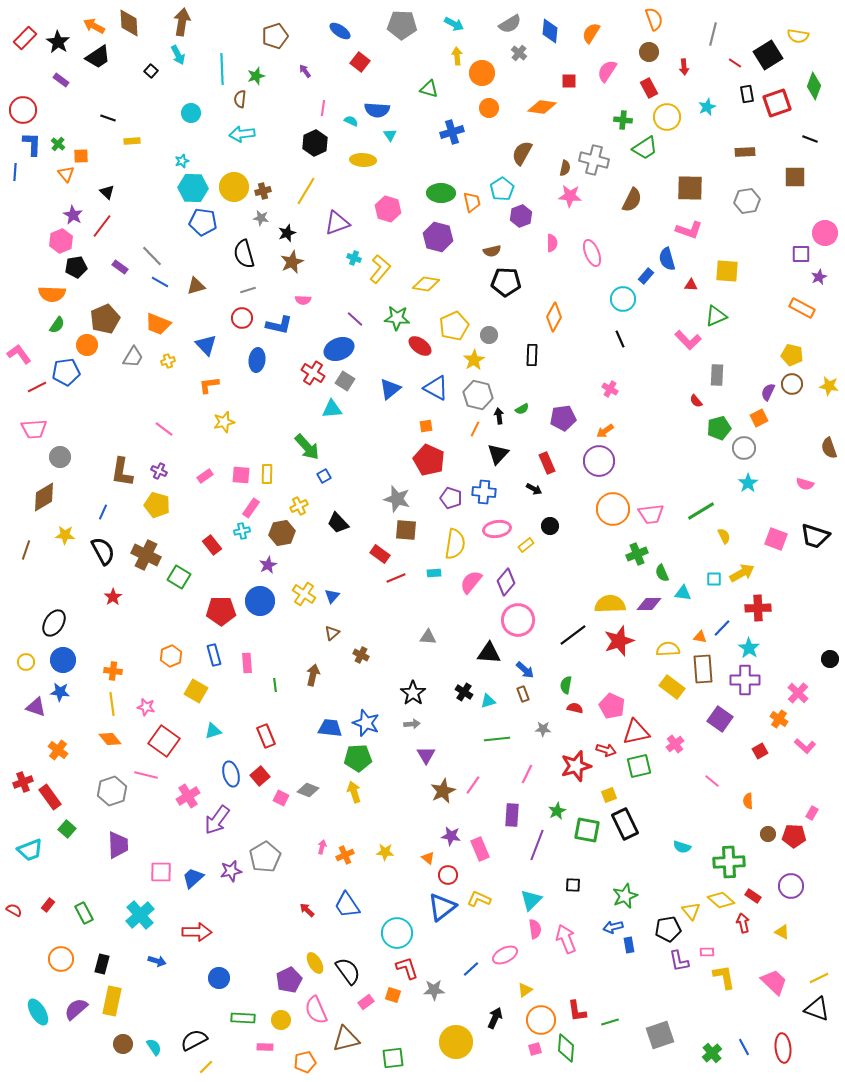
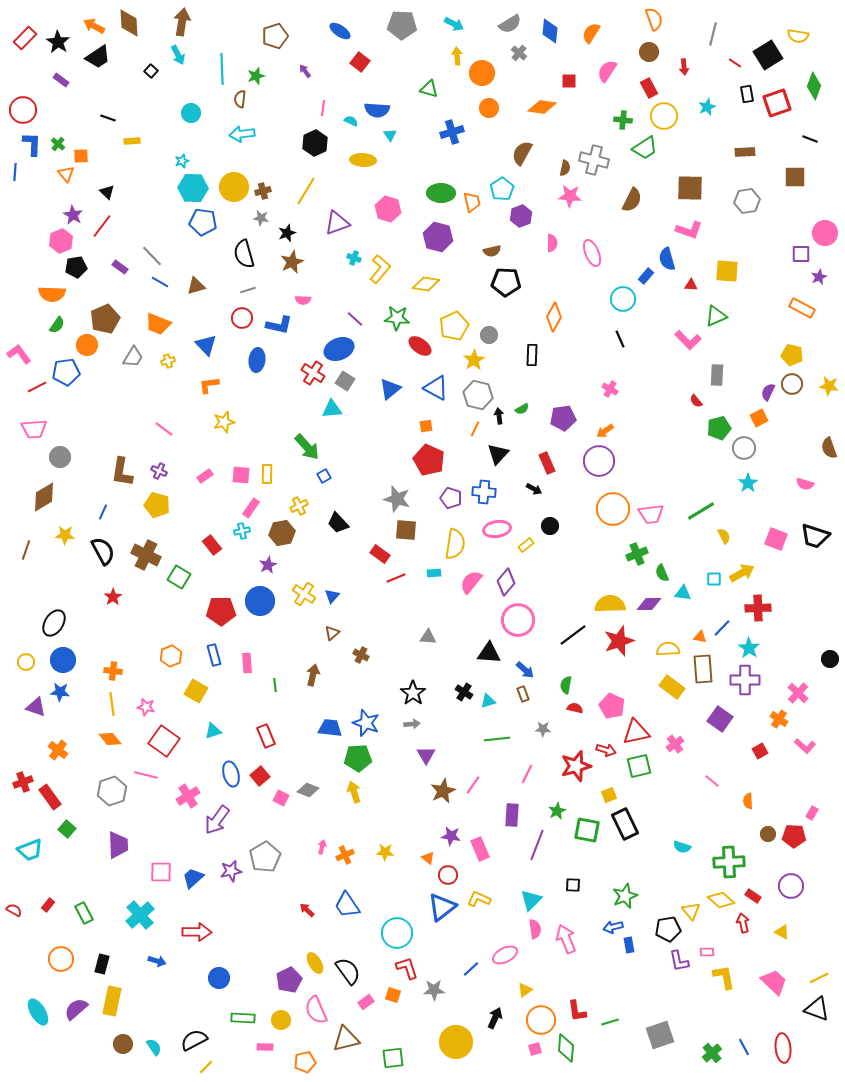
yellow circle at (667, 117): moved 3 px left, 1 px up
